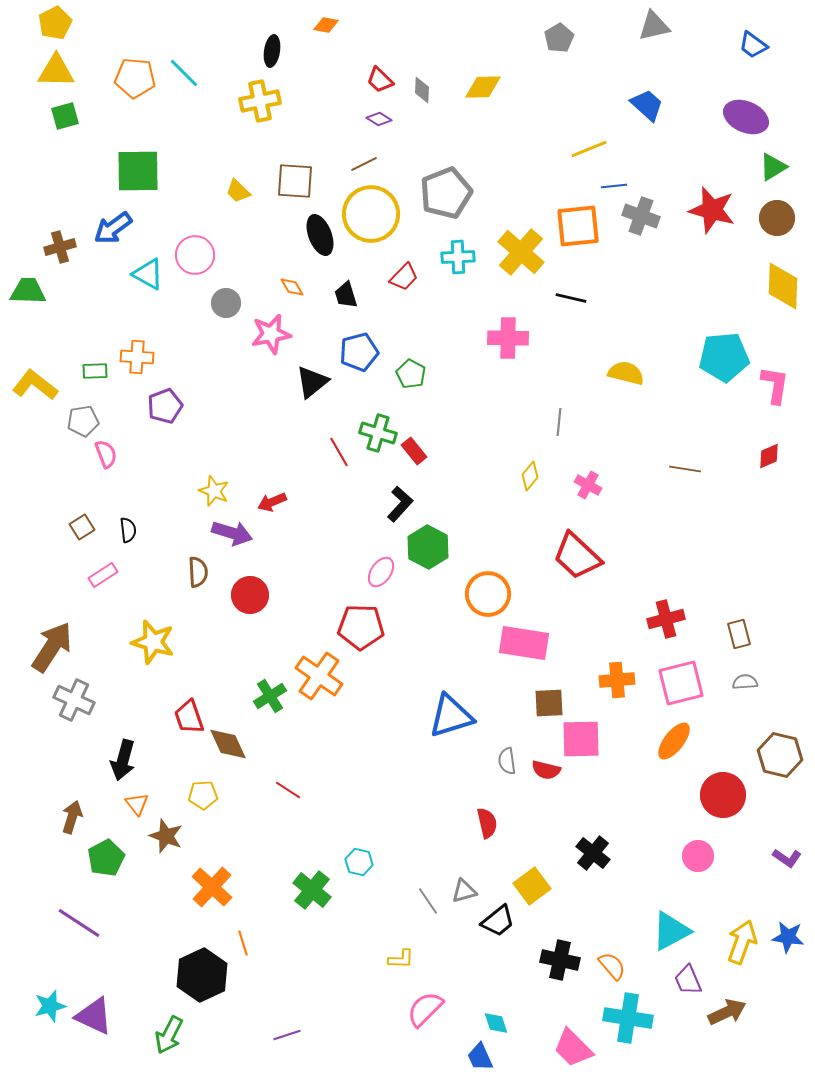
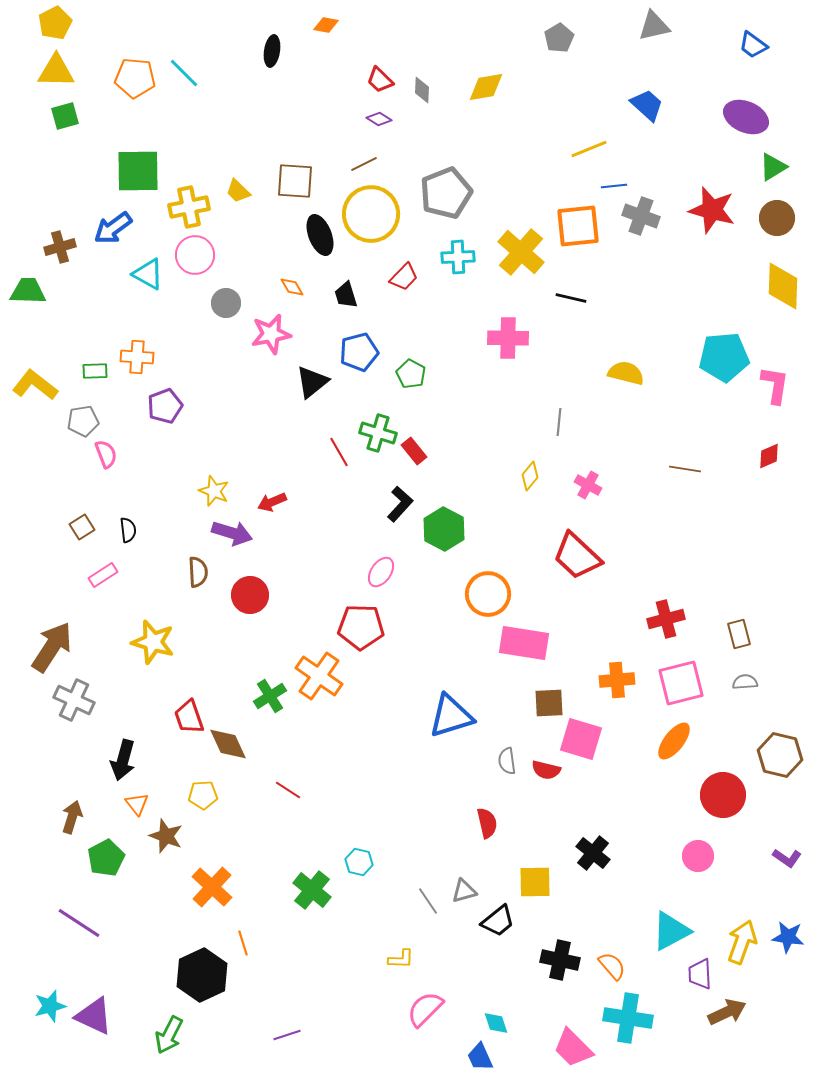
yellow diamond at (483, 87): moved 3 px right; rotated 9 degrees counterclockwise
yellow cross at (260, 101): moved 71 px left, 106 px down
green hexagon at (428, 547): moved 16 px right, 18 px up
pink square at (581, 739): rotated 18 degrees clockwise
yellow square at (532, 886): moved 3 px right, 4 px up; rotated 36 degrees clockwise
purple trapezoid at (688, 980): moved 12 px right, 6 px up; rotated 20 degrees clockwise
